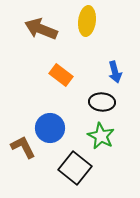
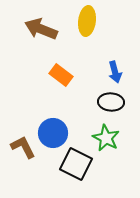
black ellipse: moved 9 px right
blue circle: moved 3 px right, 5 px down
green star: moved 5 px right, 2 px down
black square: moved 1 px right, 4 px up; rotated 12 degrees counterclockwise
